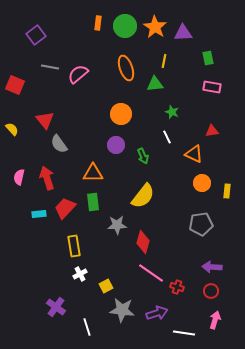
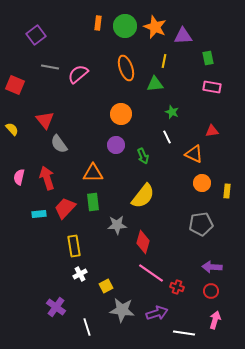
orange star at (155, 27): rotated 10 degrees counterclockwise
purple triangle at (183, 33): moved 3 px down
